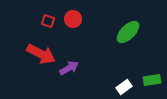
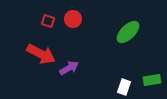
white rectangle: rotated 35 degrees counterclockwise
